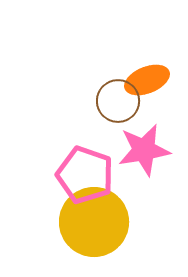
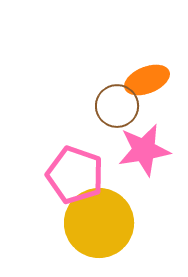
brown circle: moved 1 px left, 5 px down
pink pentagon: moved 10 px left
yellow circle: moved 5 px right, 1 px down
